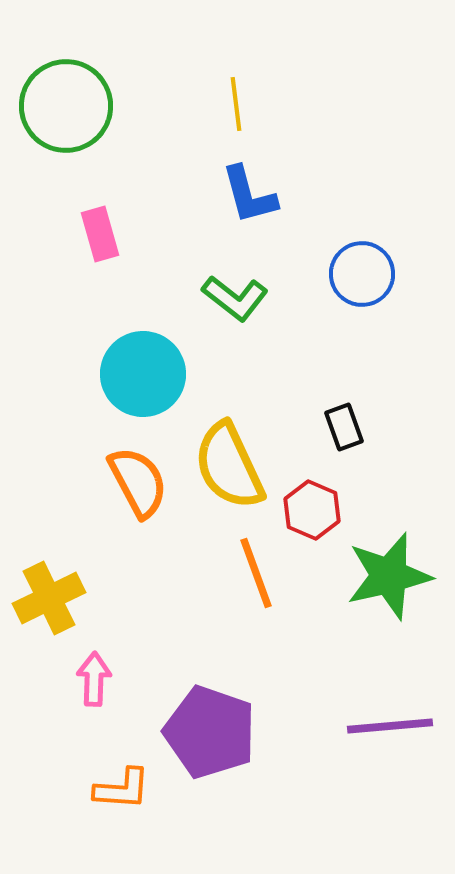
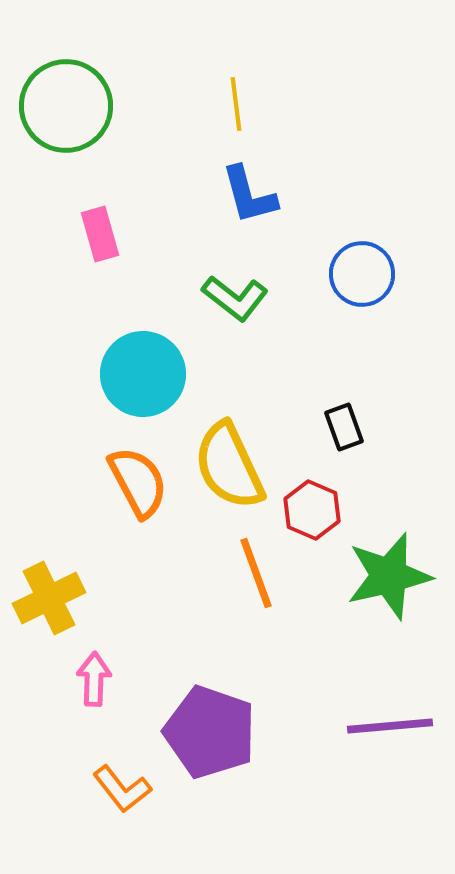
orange L-shape: rotated 48 degrees clockwise
